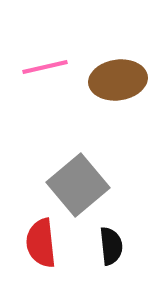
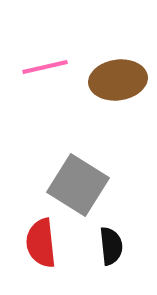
gray square: rotated 18 degrees counterclockwise
